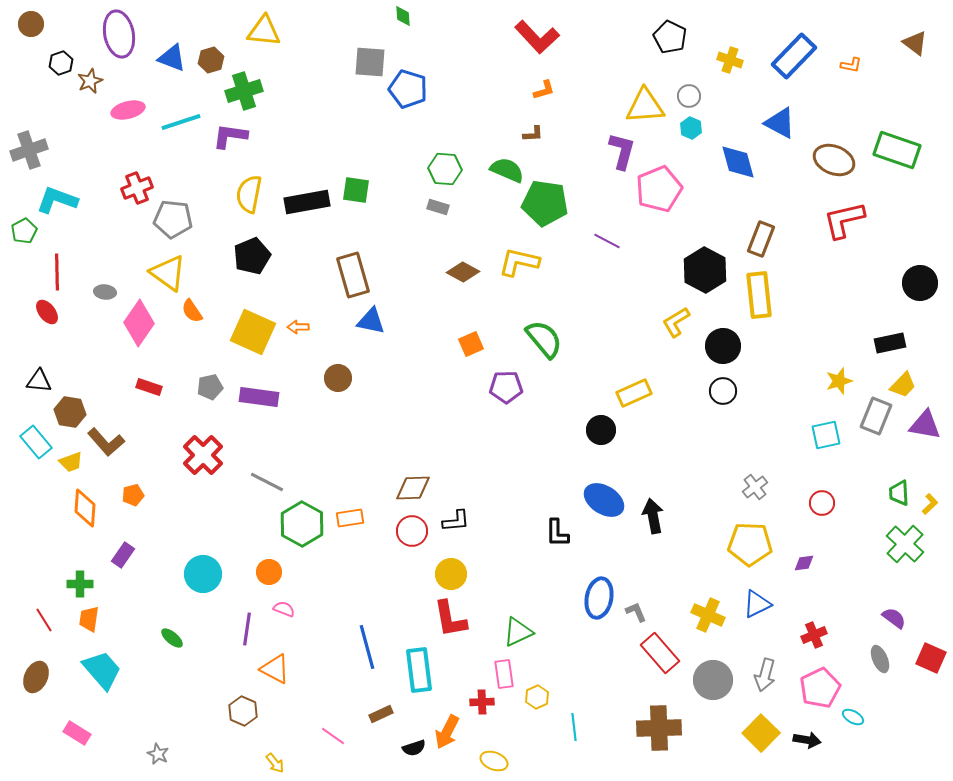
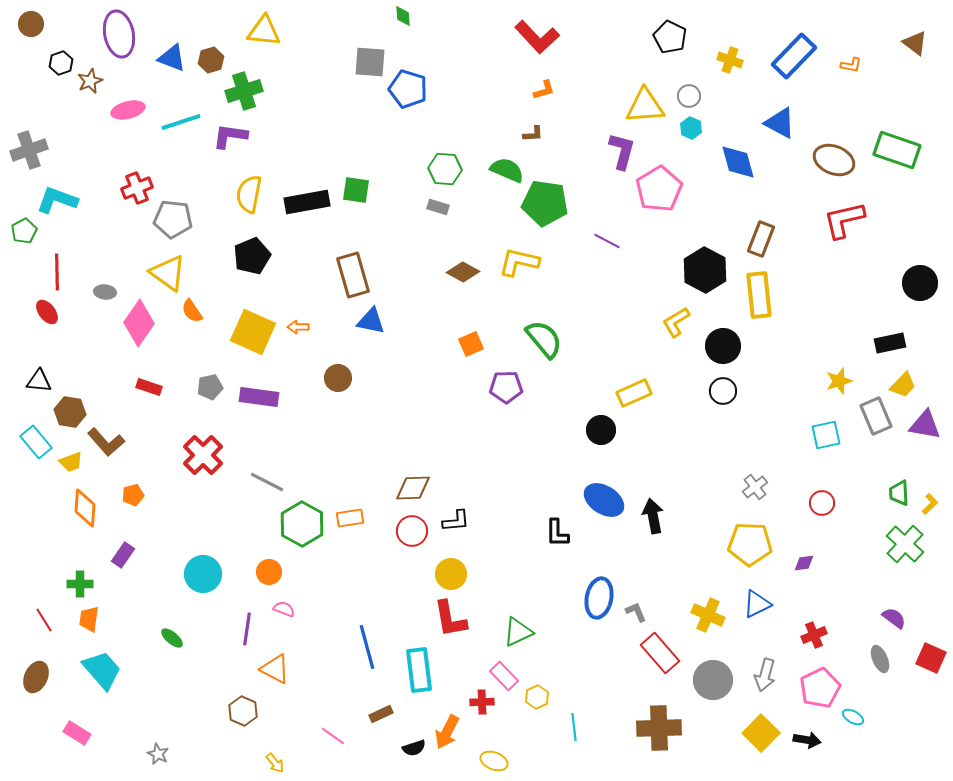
pink pentagon at (659, 189): rotated 9 degrees counterclockwise
gray rectangle at (876, 416): rotated 45 degrees counterclockwise
pink rectangle at (504, 674): moved 2 px down; rotated 36 degrees counterclockwise
